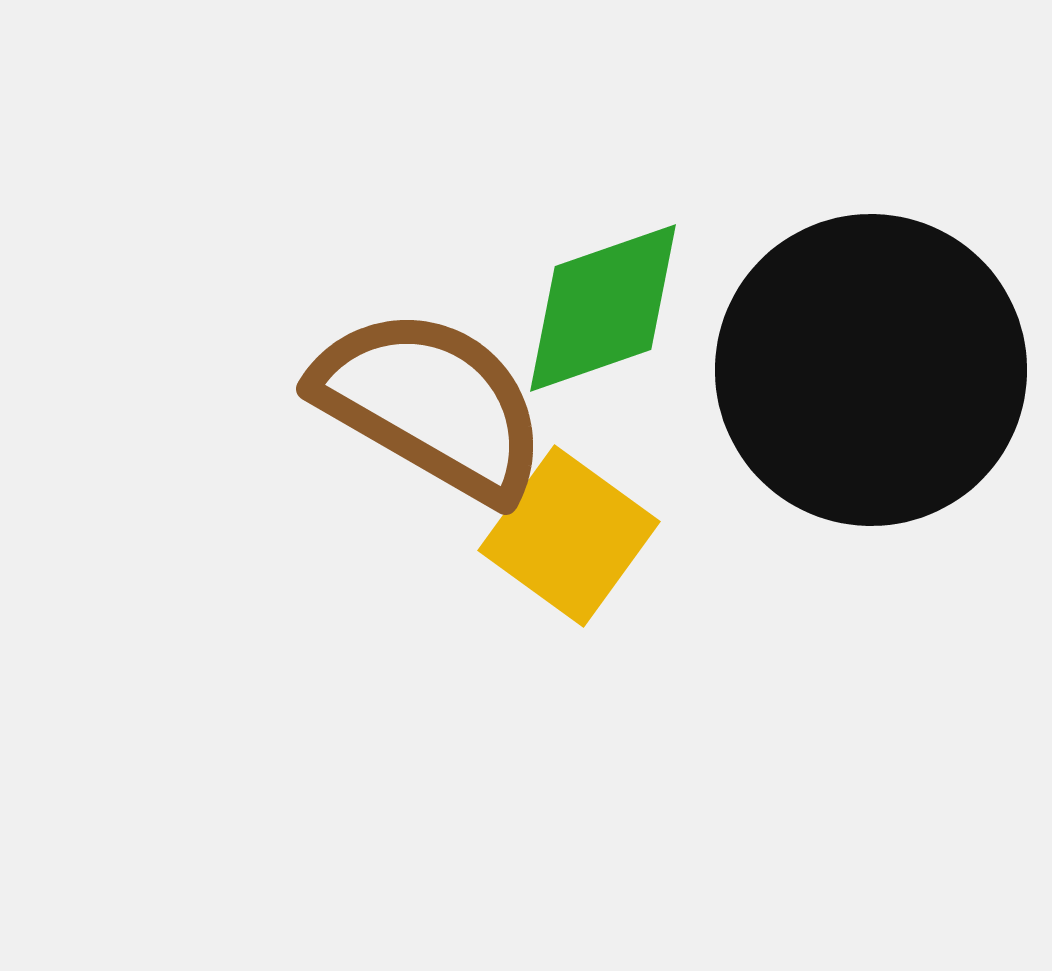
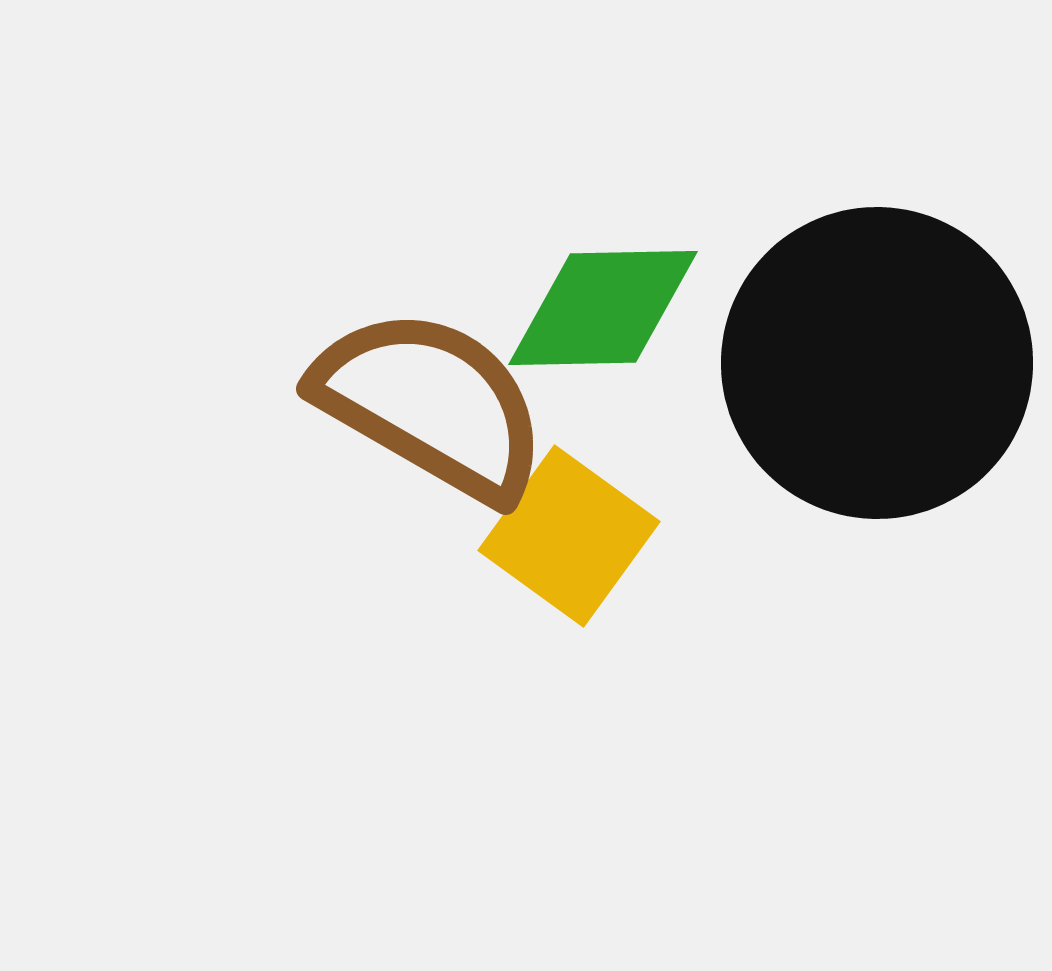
green diamond: rotated 18 degrees clockwise
black circle: moved 6 px right, 7 px up
